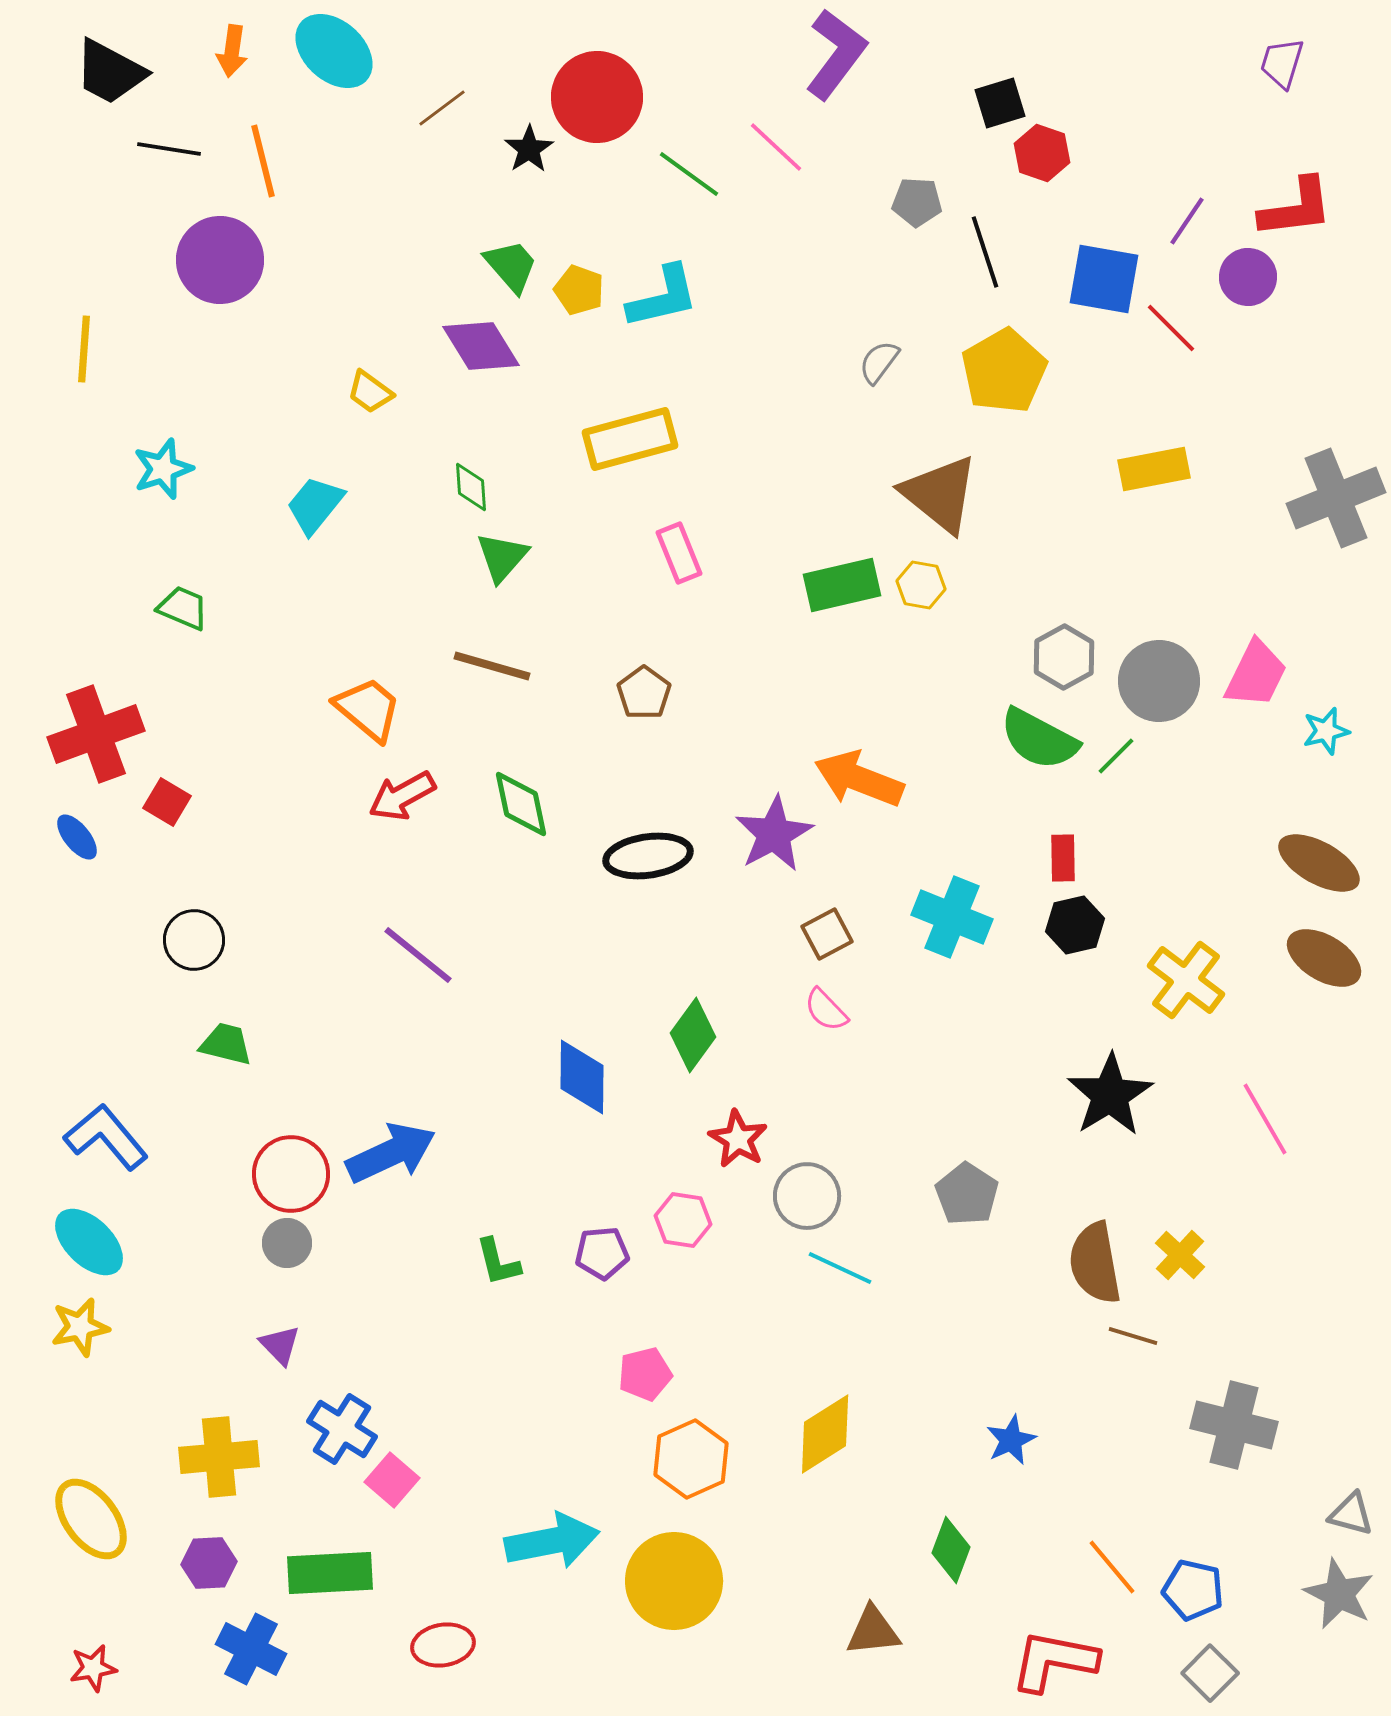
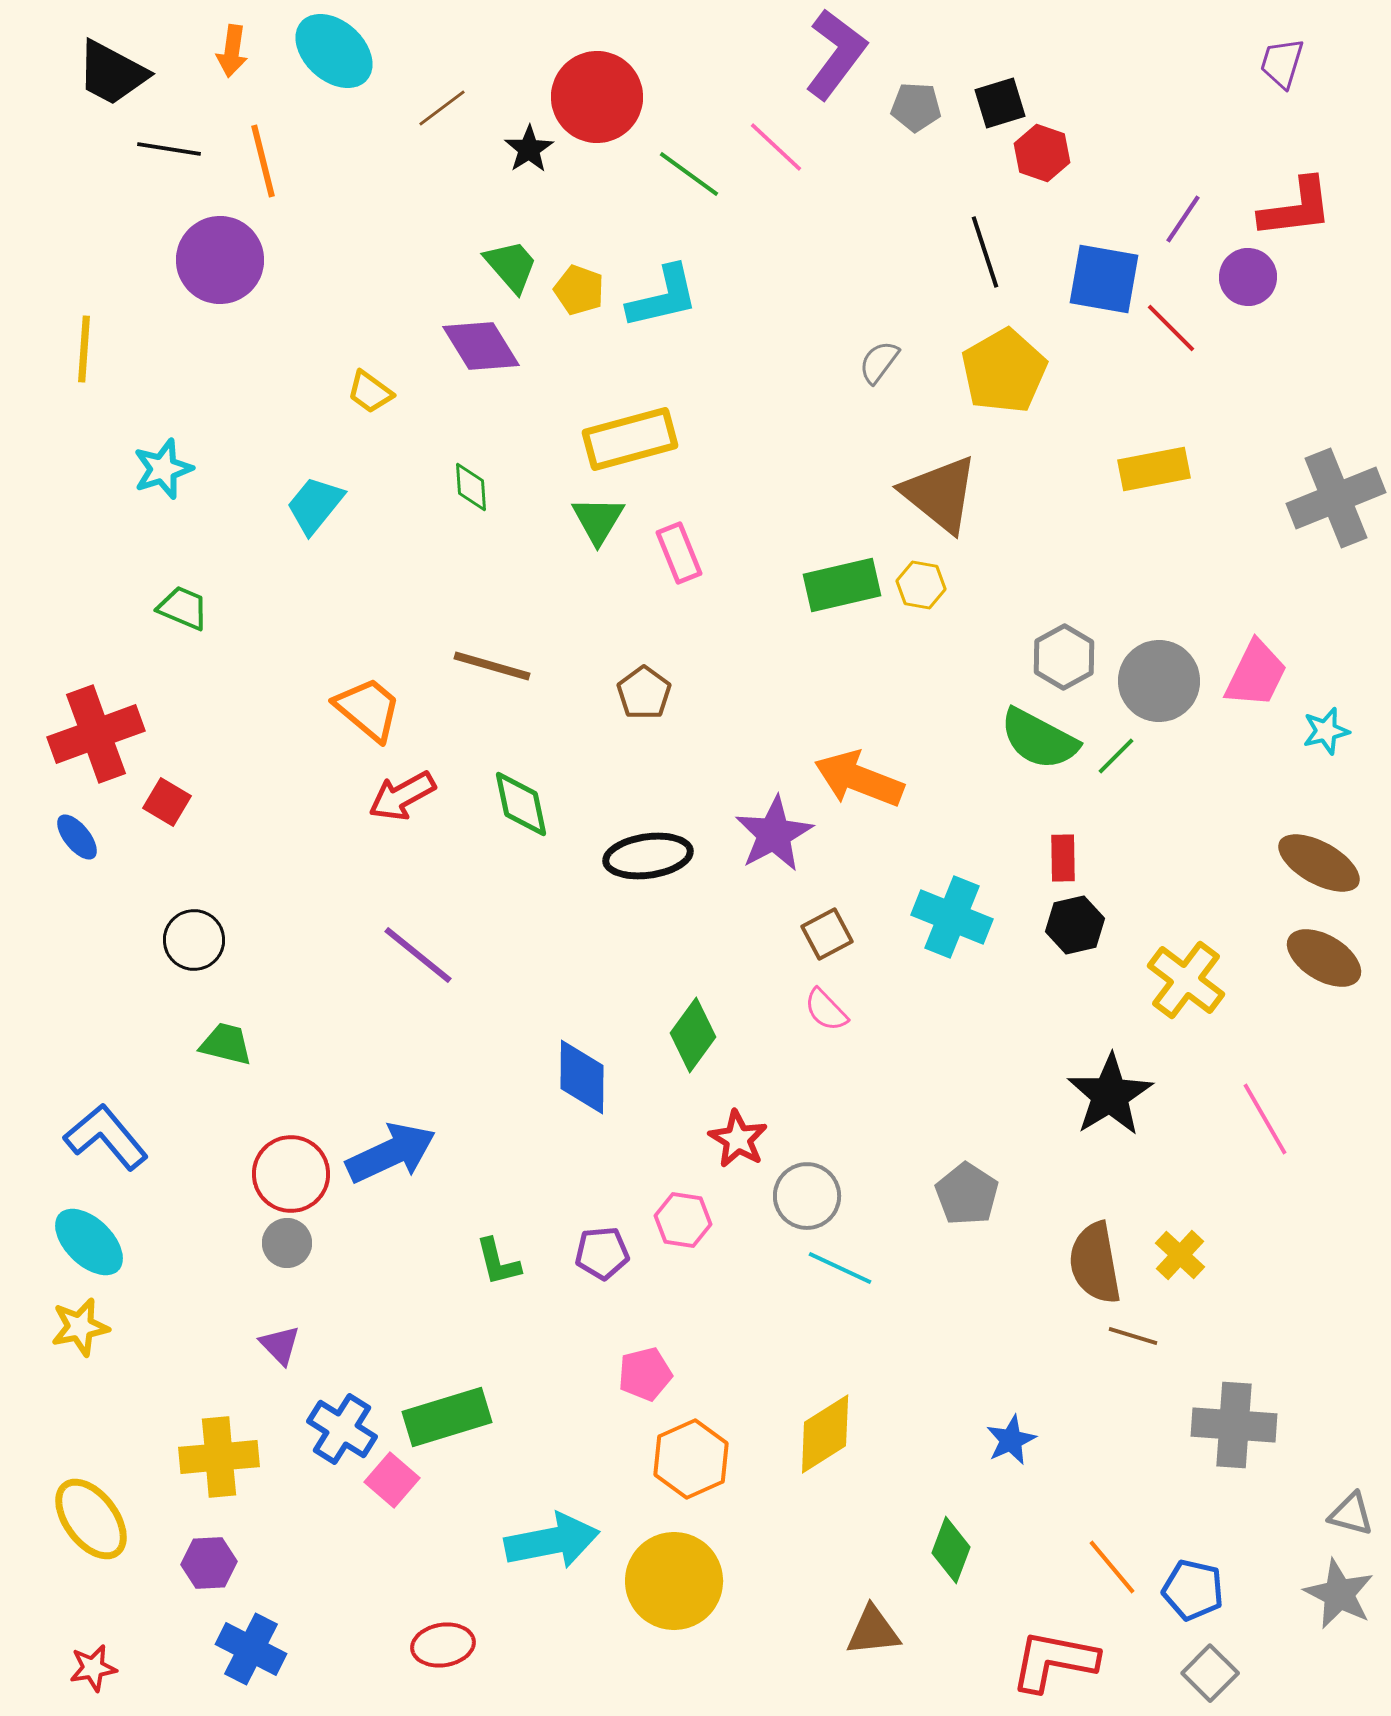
black trapezoid at (110, 72): moved 2 px right, 1 px down
gray pentagon at (917, 202): moved 1 px left, 95 px up
purple line at (1187, 221): moved 4 px left, 2 px up
green triangle at (502, 557): moved 96 px right, 37 px up; rotated 10 degrees counterclockwise
gray cross at (1234, 1425): rotated 10 degrees counterclockwise
green rectangle at (330, 1573): moved 117 px right, 156 px up; rotated 14 degrees counterclockwise
